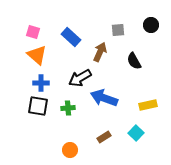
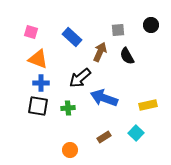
pink square: moved 2 px left
blue rectangle: moved 1 px right
orange triangle: moved 1 px right, 4 px down; rotated 20 degrees counterclockwise
black semicircle: moved 7 px left, 5 px up
black arrow: rotated 10 degrees counterclockwise
